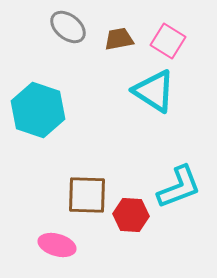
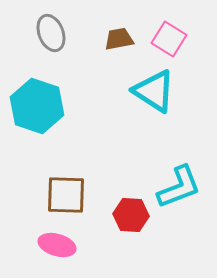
gray ellipse: moved 17 px left, 6 px down; rotated 30 degrees clockwise
pink square: moved 1 px right, 2 px up
cyan hexagon: moved 1 px left, 4 px up
brown square: moved 21 px left
